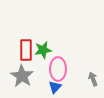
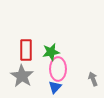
green star: moved 8 px right, 2 px down
